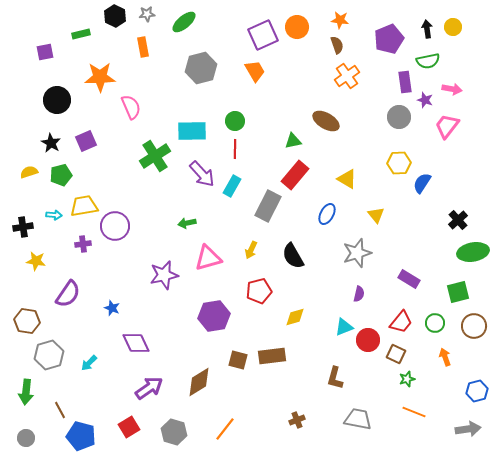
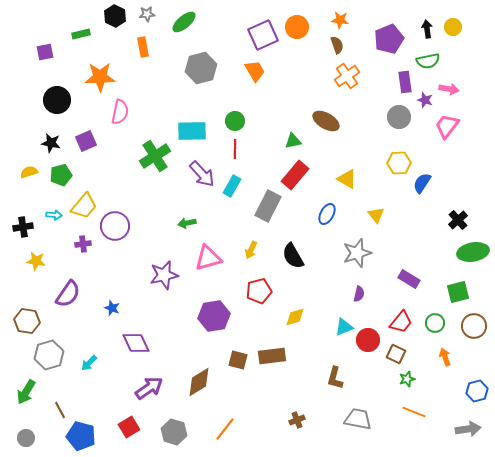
pink arrow at (452, 89): moved 3 px left
pink semicircle at (131, 107): moved 11 px left, 5 px down; rotated 35 degrees clockwise
black star at (51, 143): rotated 18 degrees counterclockwise
yellow trapezoid at (84, 206): rotated 140 degrees clockwise
green arrow at (26, 392): rotated 25 degrees clockwise
